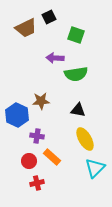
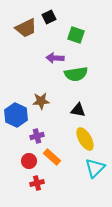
blue hexagon: moved 1 px left
purple cross: rotated 24 degrees counterclockwise
